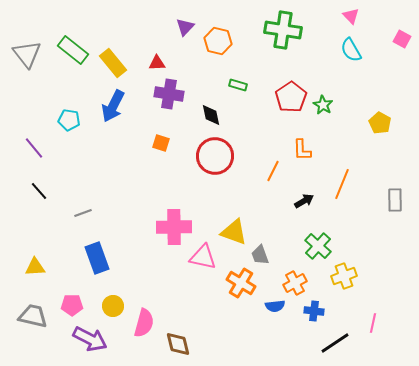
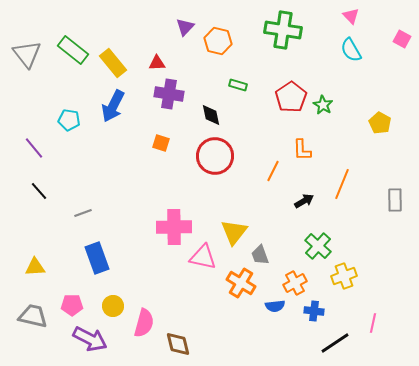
yellow triangle at (234, 232): rotated 48 degrees clockwise
